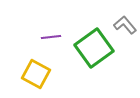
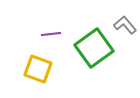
purple line: moved 3 px up
yellow square: moved 2 px right, 5 px up; rotated 8 degrees counterclockwise
